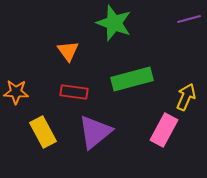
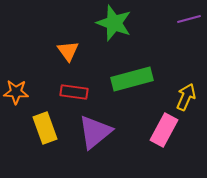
yellow rectangle: moved 2 px right, 4 px up; rotated 8 degrees clockwise
